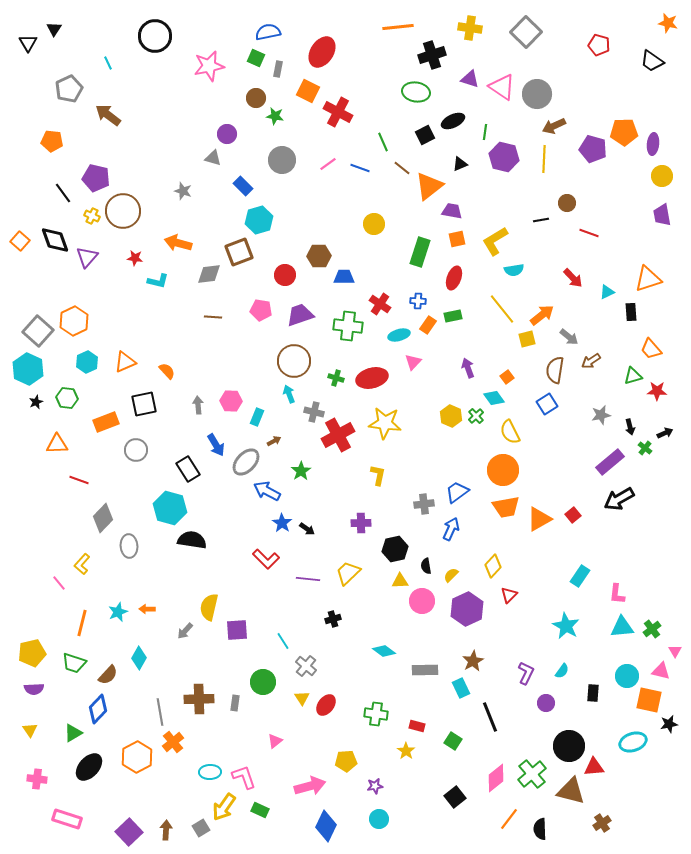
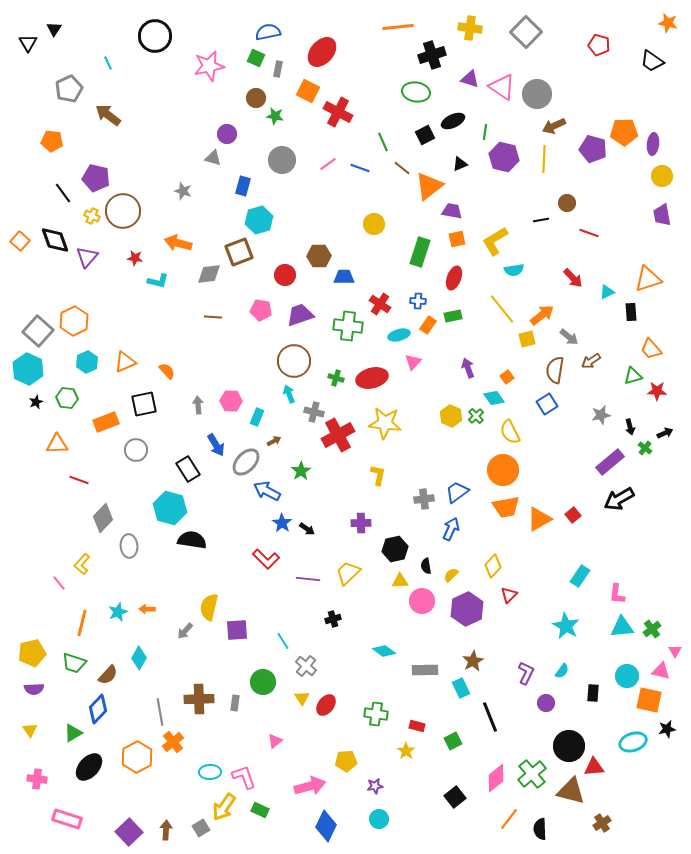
red ellipse at (322, 52): rotated 8 degrees clockwise
blue rectangle at (243, 186): rotated 60 degrees clockwise
gray cross at (424, 504): moved 5 px up
black star at (669, 724): moved 2 px left, 5 px down
green square at (453, 741): rotated 30 degrees clockwise
